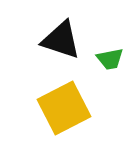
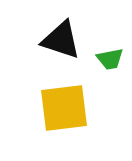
yellow square: rotated 20 degrees clockwise
